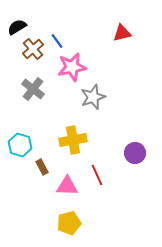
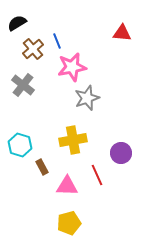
black semicircle: moved 4 px up
red triangle: rotated 18 degrees clockwise
blue line: rotated 14 degrees clockwise
gray cross: moved 10 px left, 4 px up
gray star: moved 6 px left, 1 px down
purple circle: moved 14 px left
